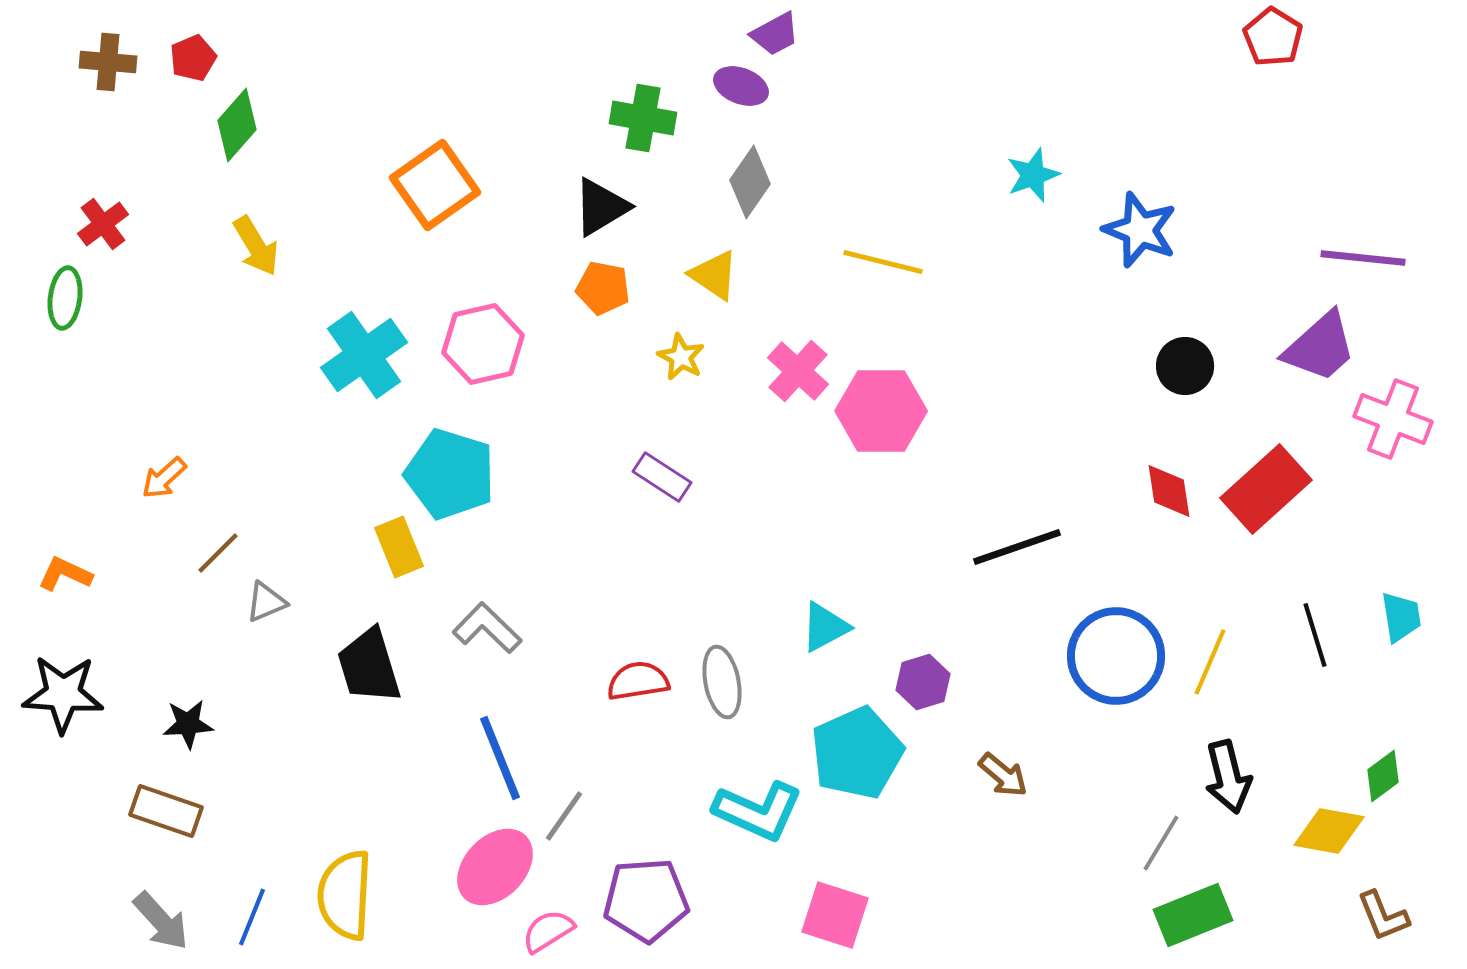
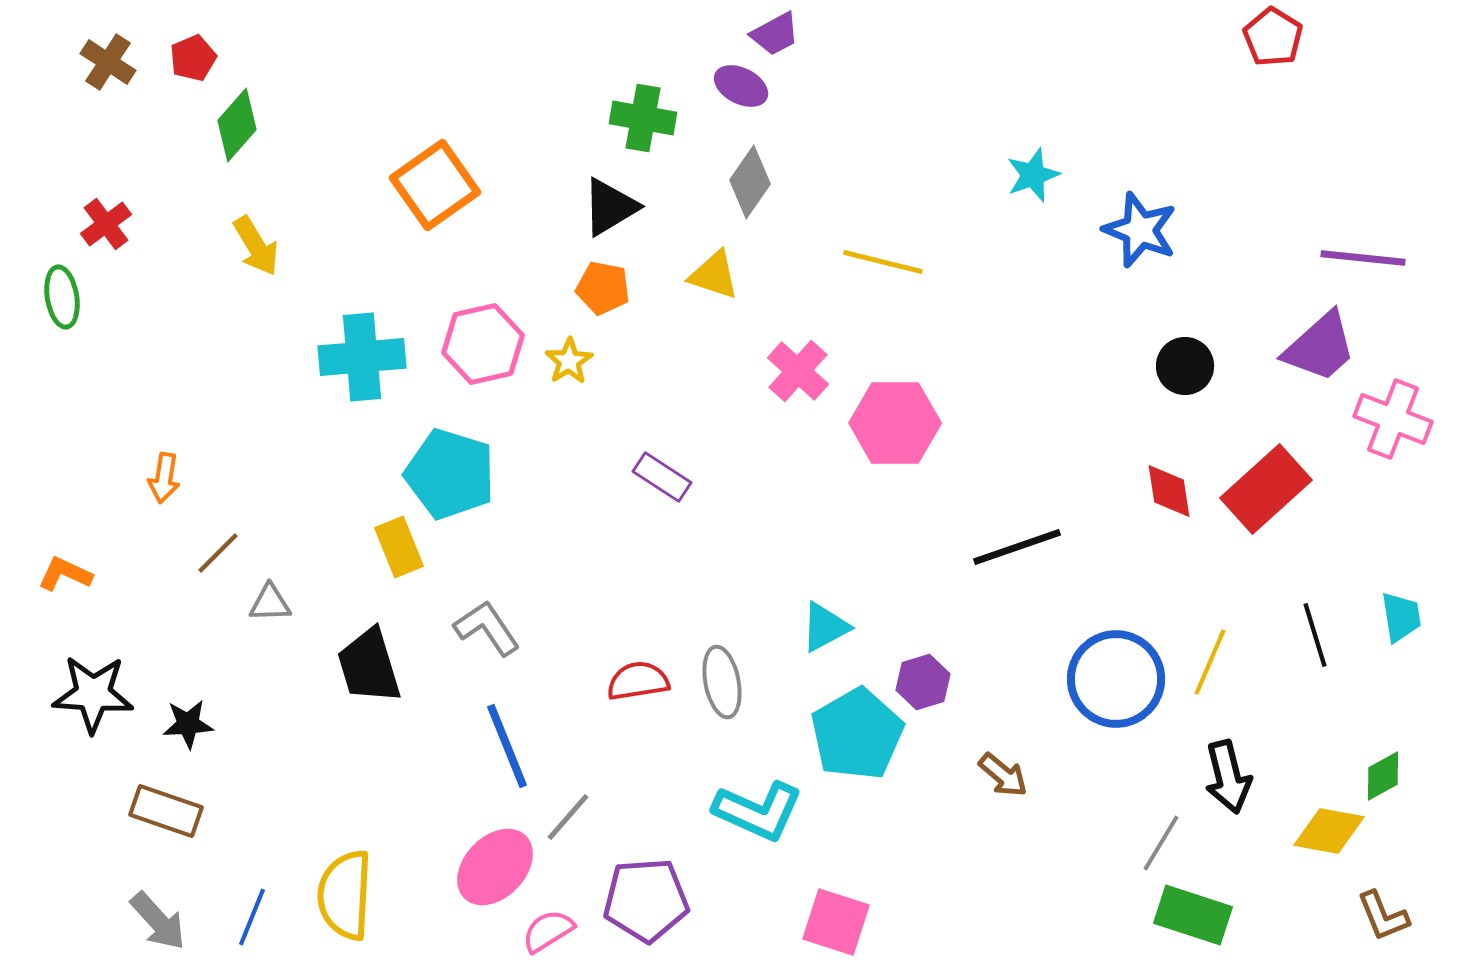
brown cross at (108, 62): rotated 28 degrees clockwise
purple ellipse at (741, 86): rotated 6 degrees clockwise
black triangle at (601, 207): moved 9 px right
red cross at (103, 224): moved 3 px right
yellow triangle at (714, 275): rotated 16 degrees counterclockwise
green ellipse at (65, 298): moved 3 px left, 1 px up; rotated 16 degrees counterclockwise
cyan cross at (364, 355): moved 2 px left, 2 px down; rotated 30 degrees clockwise
yellow star at (681, 357): moved 112 px left, 4 px down; rotated 12 degrees clockwise
pink hexagon at (881, 411): moved 14 px right, 12 px down
orange arrow at (164, 478): rotated 39 degrees counterclockwise
gray triangle at (266, 602): moved 4 px right, 1 px down; rotated 21 degrees clockwise
gray L-shape at (487, 628): rotated 12 degrees clockwise
blue circle at (1116, 656): moved 23 px down
black star at (63, 694): moved 30 px right
cyan pentagon at (857, 753): moved 19 px up; rotated 6 degrees counterclockwise
blue line at (500, 758): moved 7 px right, 12 px up
green diamond at (1383, 776): rotated 8 degrees clockwise
gray line at (564, 816): moved 4 px right, 1 px down; rotated 6 degrees clockwise
pink square at (835, 915): moved 1 px right, 7 px down
green rectangle at (1193, 915): rotated 40 degrees clockwise
gray arrow at (161, 921): moved 3 px left
